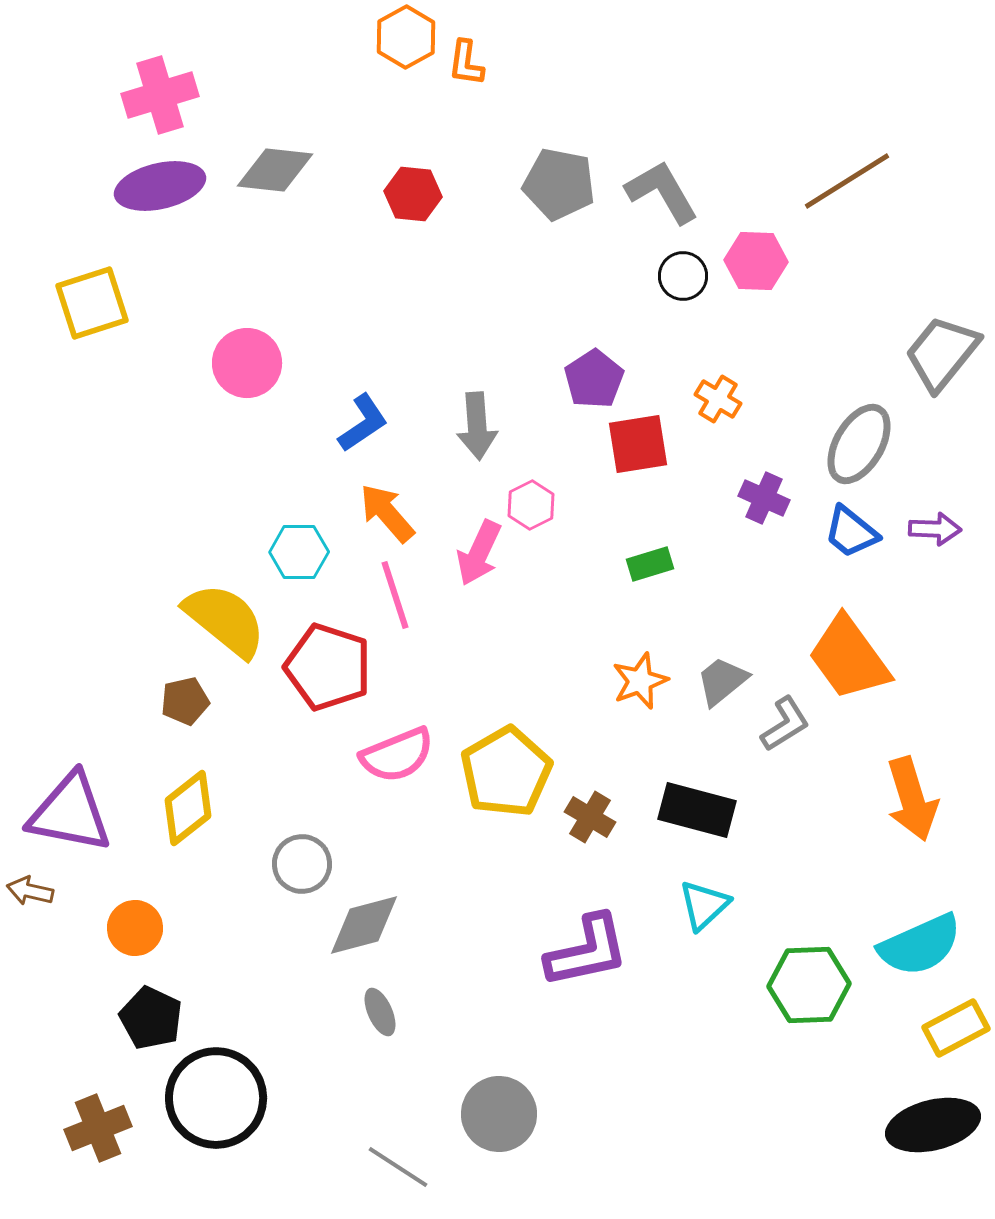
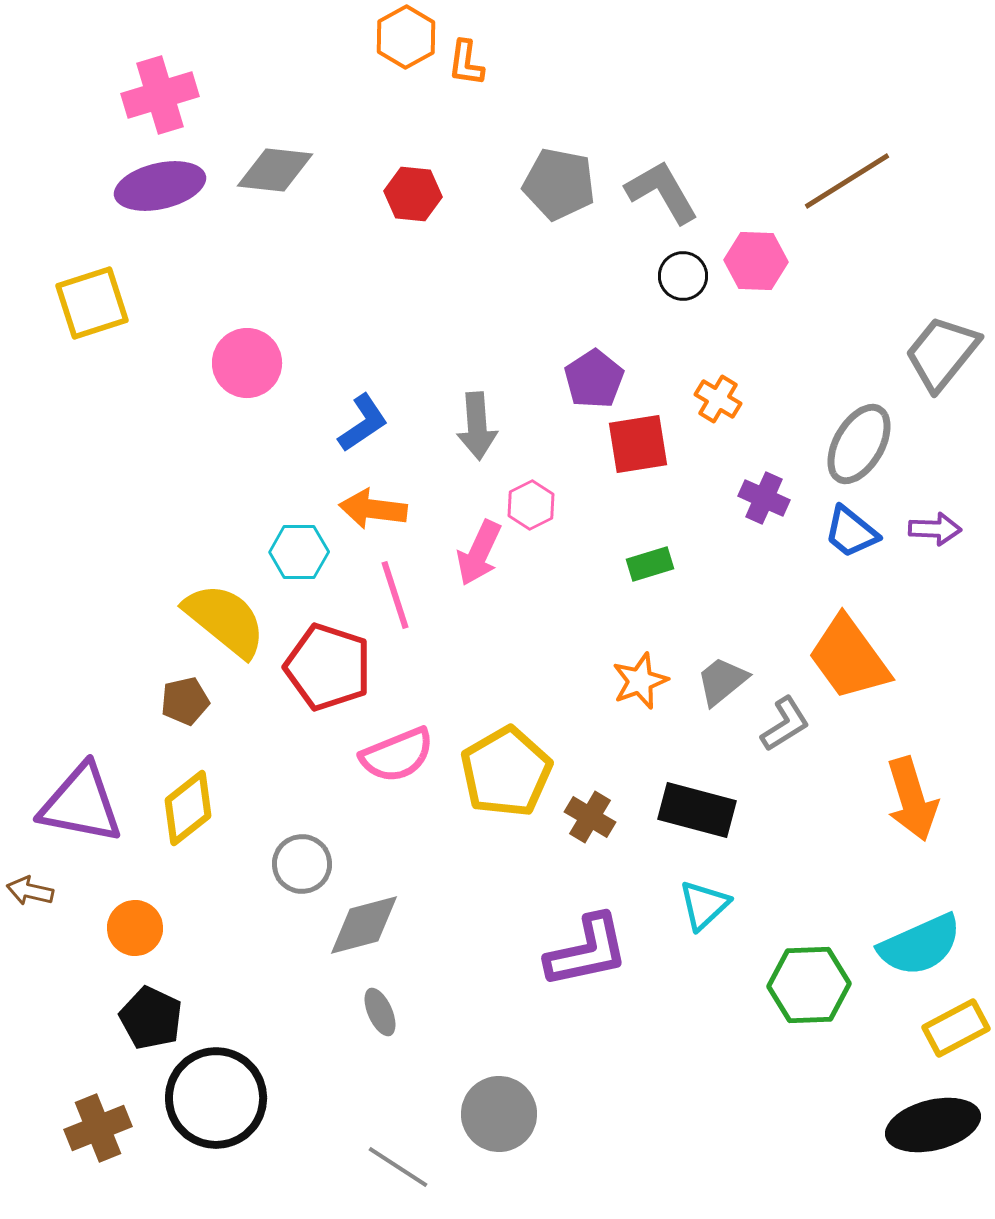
orange arrow at (387, 513): moved 14 px left, 4 px up; rotated 42 degrees counterclockwise
purple triangle at (70, 813): moved 11 px right, 9 px up
